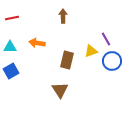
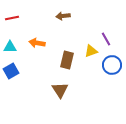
brown arrow: rotated 96 degrees counterclockwise
blue circle: moved 4 px down
